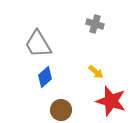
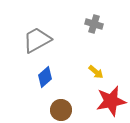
gray cross: moved 1 px left
gray trapezoid: moved 1 px left, 4 px up; rotated 92 degrees clockwise
red star: rotated 28 degrees counterclockwise
